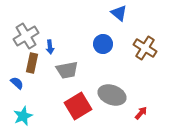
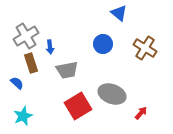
brown rectangle: moved 1 px left; rotated 30 degrees counterclockwise
gray ellipse: moved 1 px up
